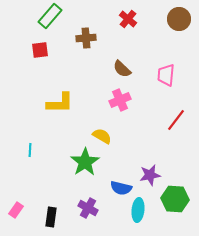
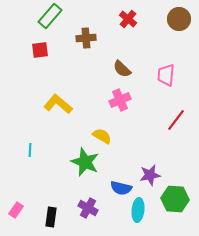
yellow L-shape: moved 2 px left, 1 px down; rotated 140 degrees counterclockwise
green star: rotated 16 degrees counterclockwise
